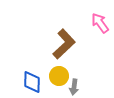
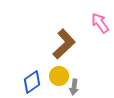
blue diamond: rotated 55 degrees clockwise
